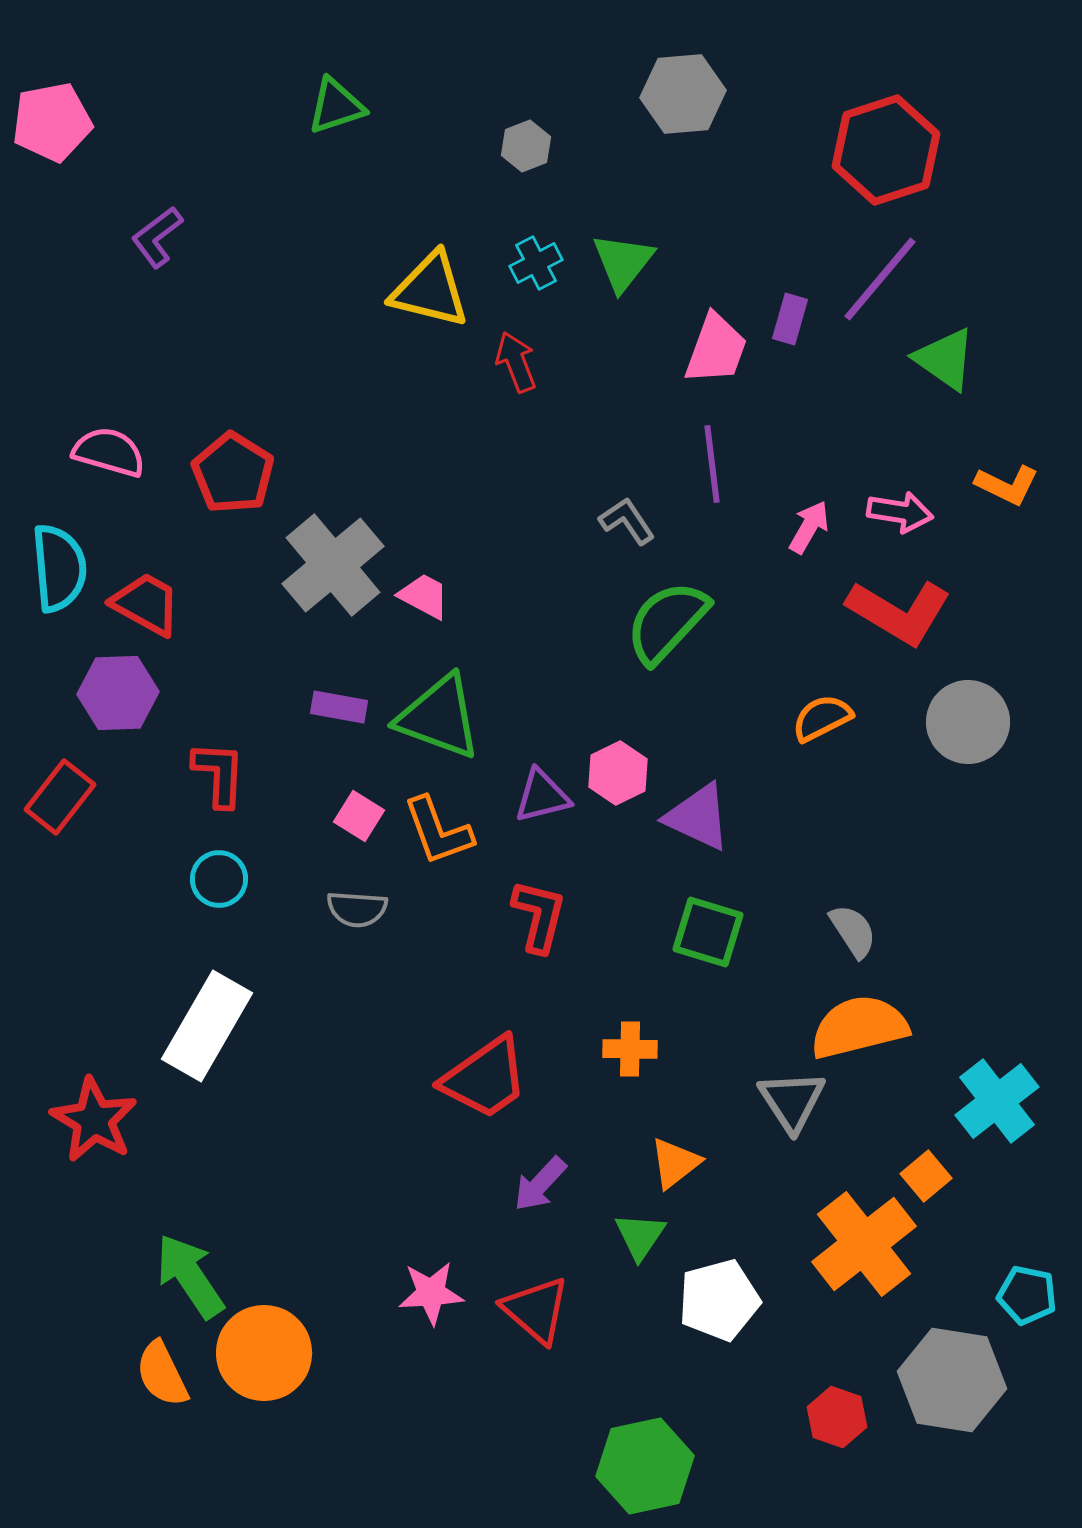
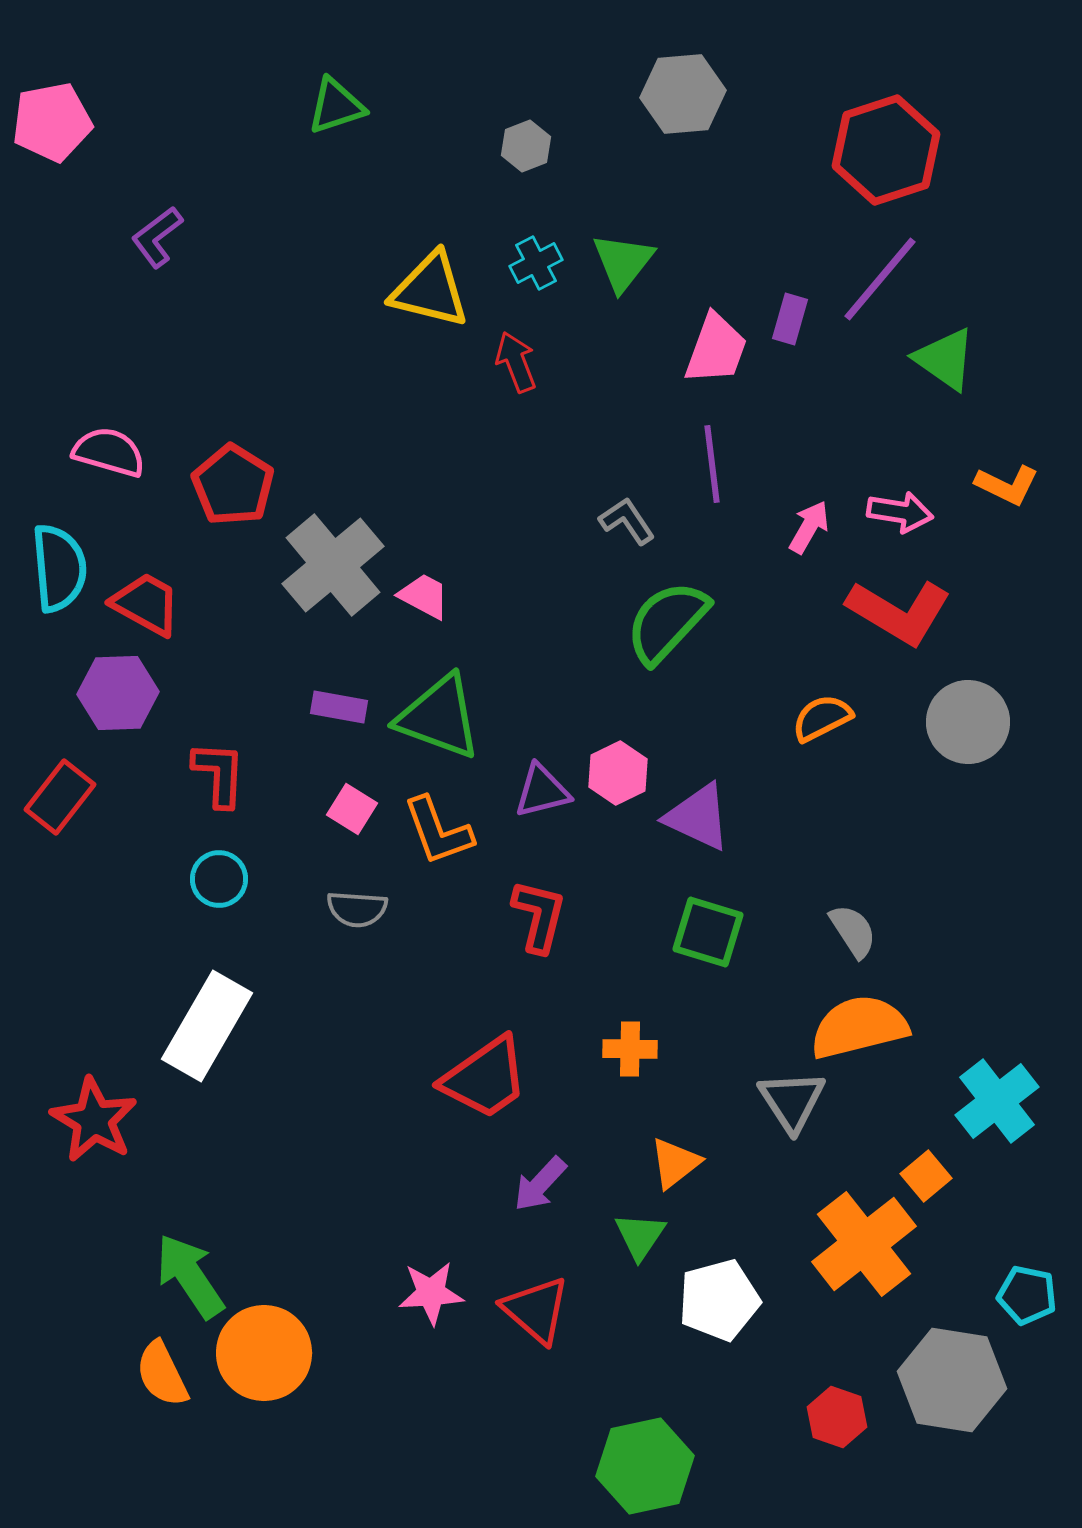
red pentagon at (233, 473): moved 12 px down
purple triangle at (542, 796): moved 5 px up
pink square at (359, 816): moved 7 px left, 7 px up
